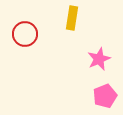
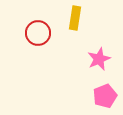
yellow rectangle: moved 3 px right
red circle: moved 13 px right, 1 px up
